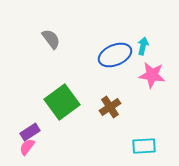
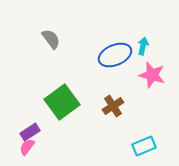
pink star: rotated 8 degrees clockwise
brown cross: moved 3 px right, 1 px up
cyan rectangle: rotated 20 degrees counterclockwise
